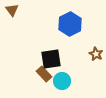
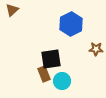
brown triangle: rotated 24 degrees clockwise
blue hexagon: moved 1 px right
brown star: moved 5 px up; rotated 24 degrees counterclockwise
brown rectangle: rotated 21 degrees clockwise
